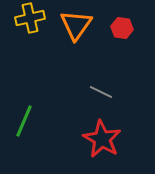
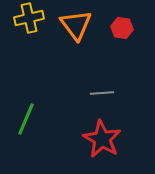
yellow cross: moved 1 px left
orange triangle: rotated 12 degrees counterclockwise
gray line: moved 1 px right, 1 px down; rotated 30 degrees counterclockwise
green line: moved 2 px right, 2 px up
